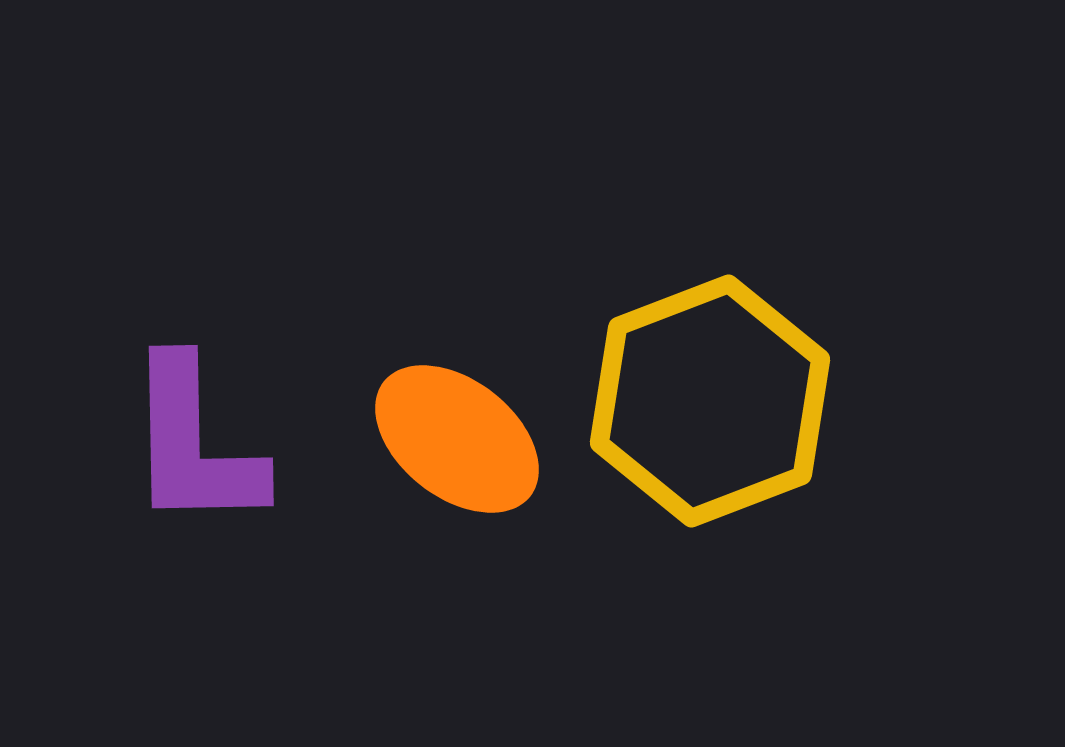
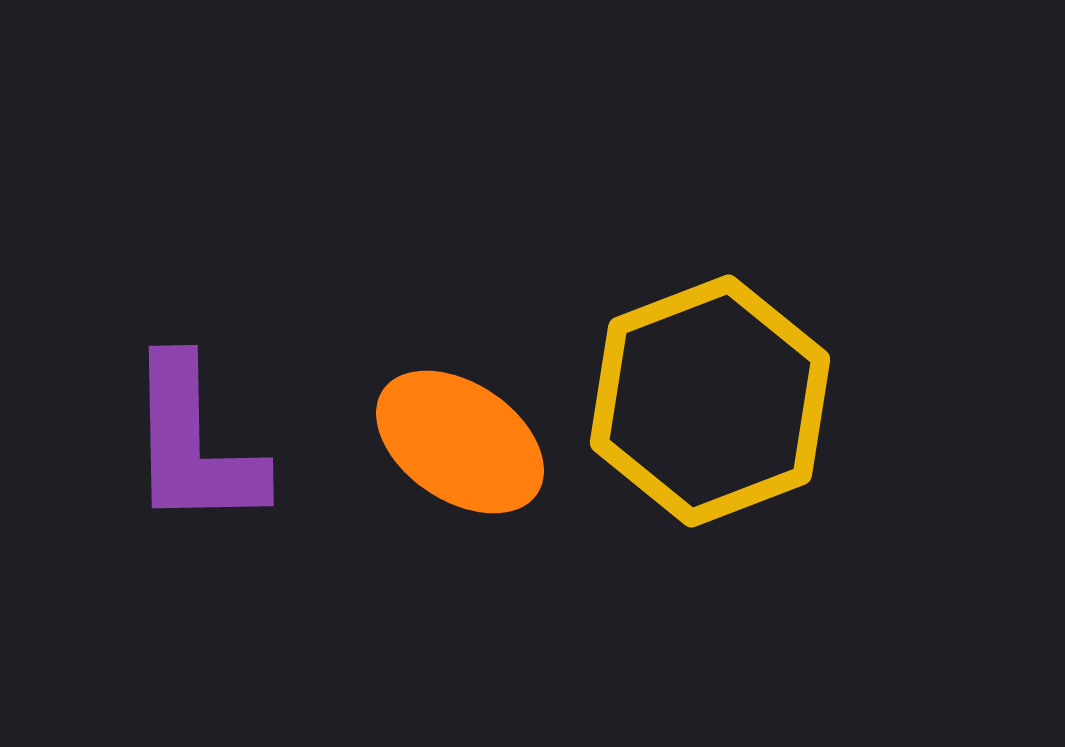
orange ellipse: moved 3 px right, 3 px down; rotated 4 degrees counterclockwise
